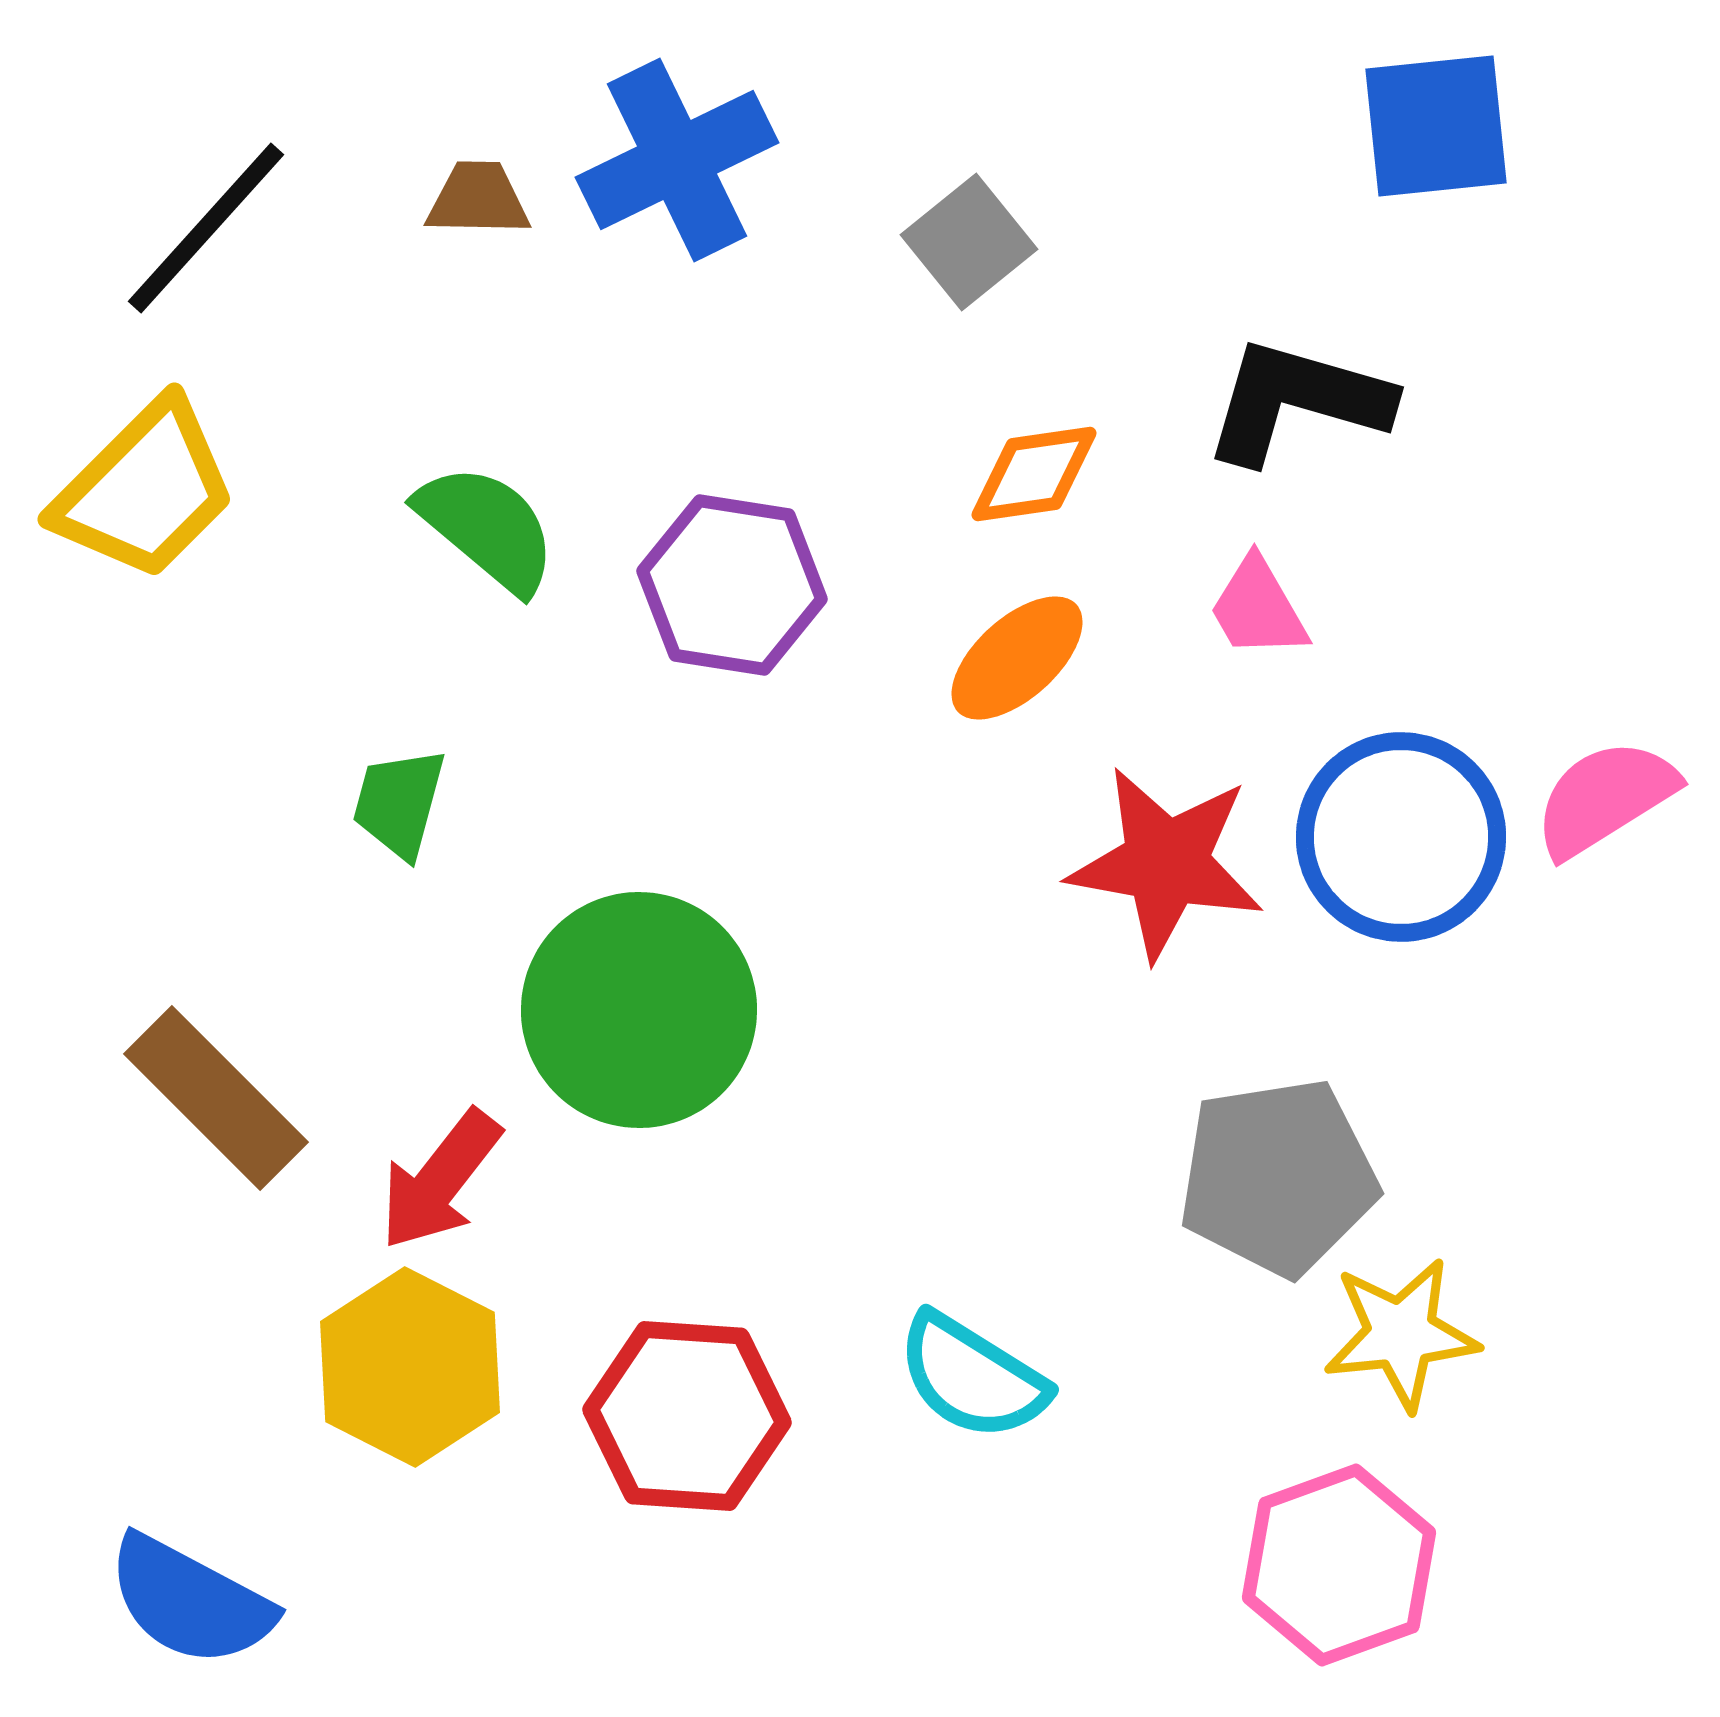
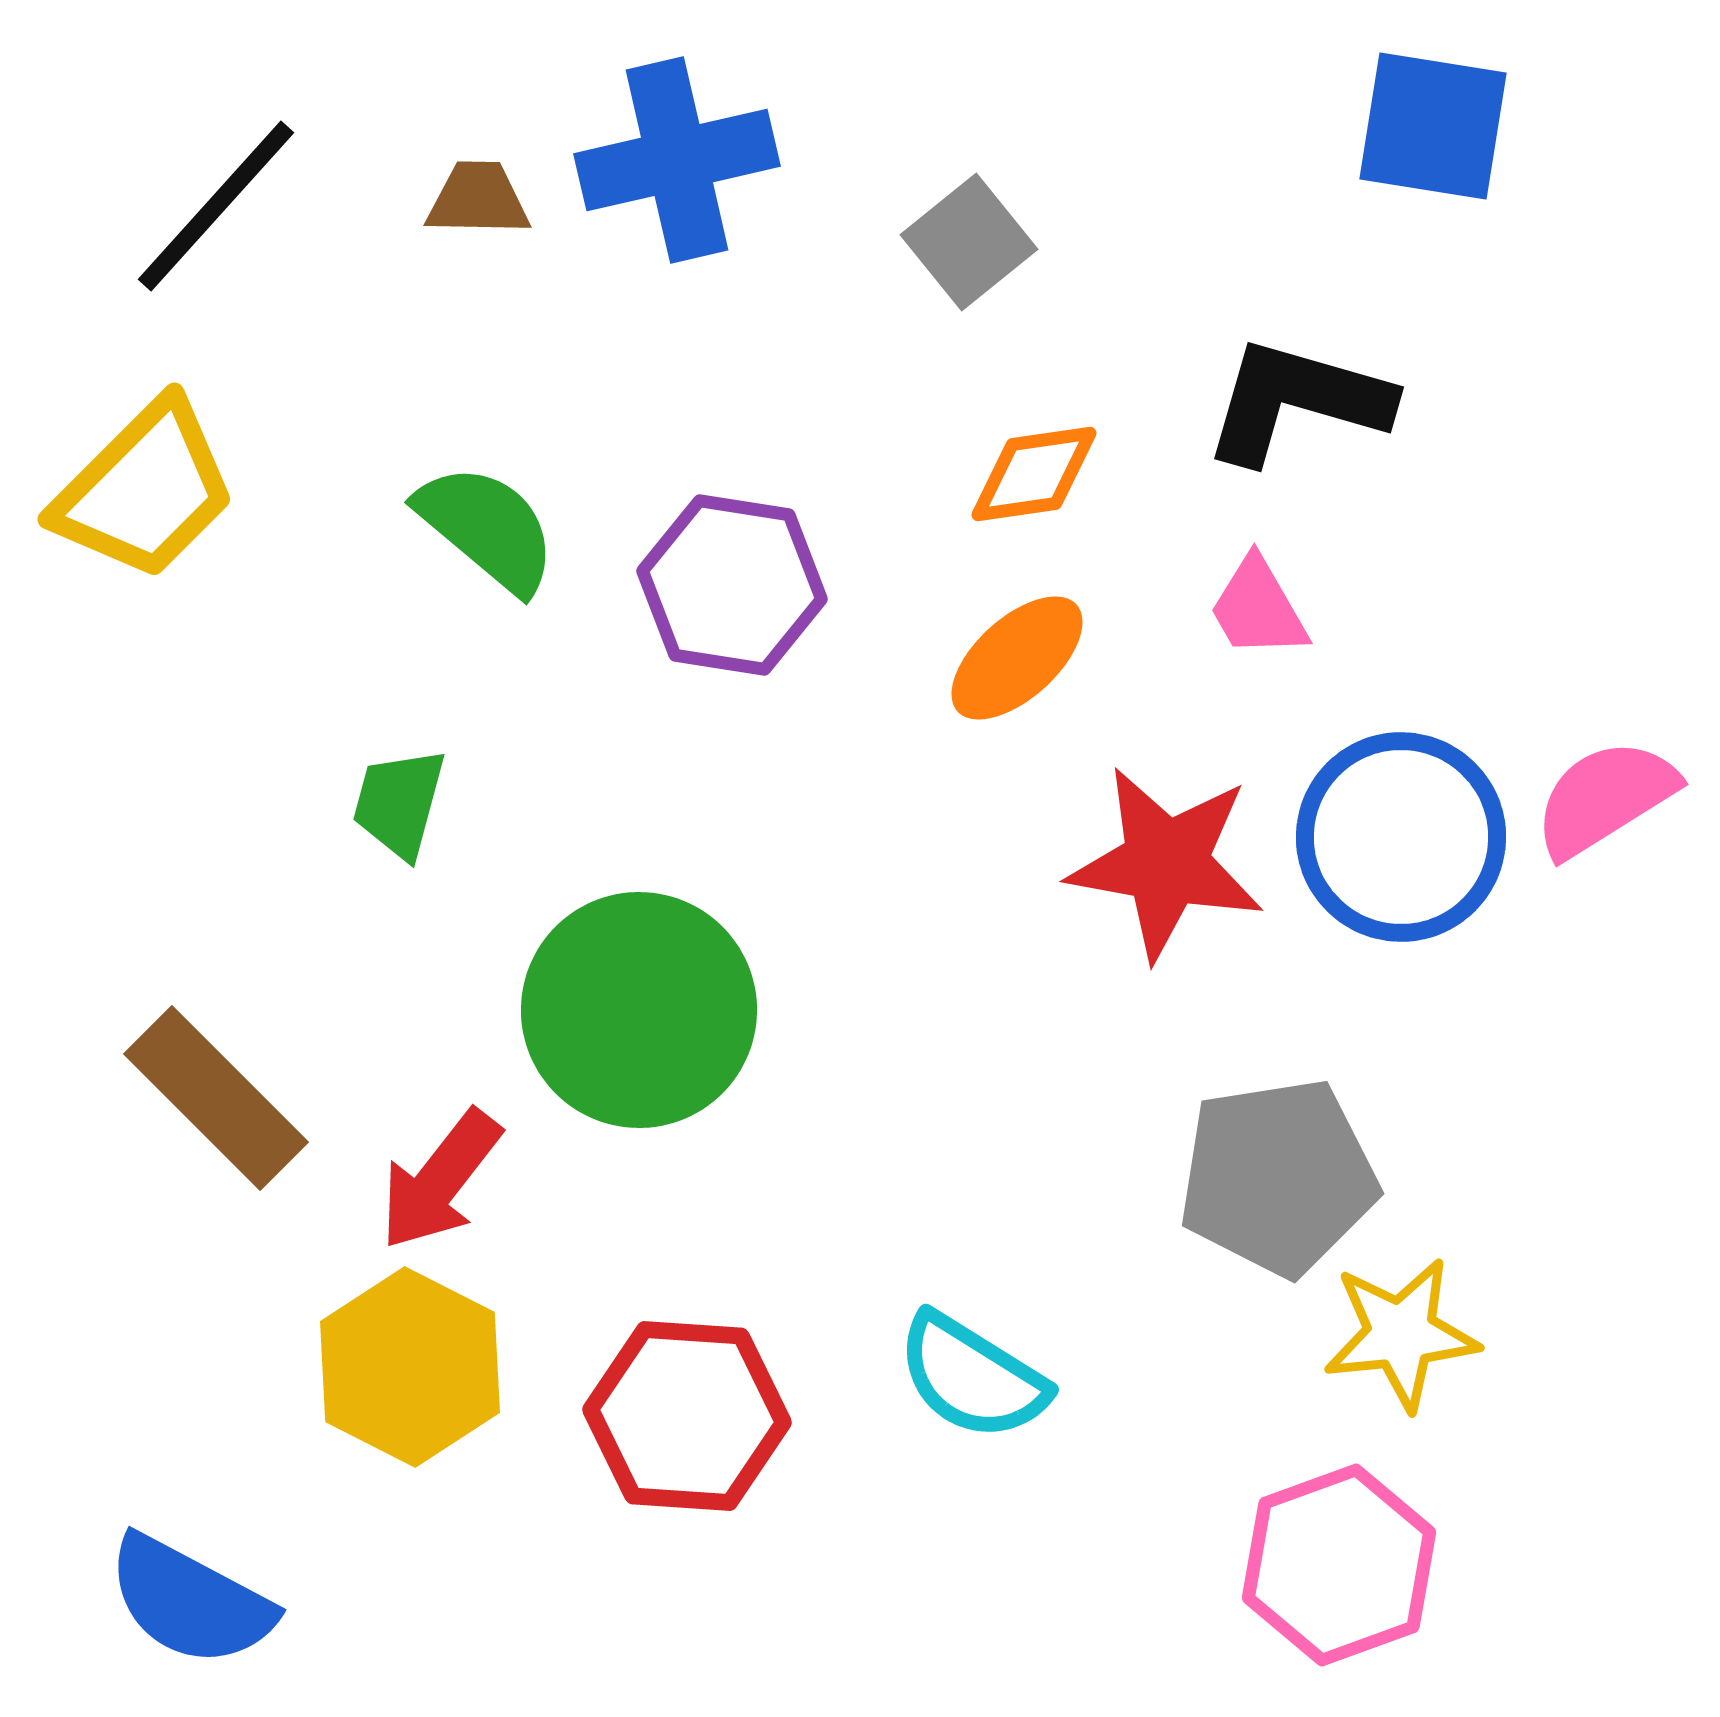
blue square: moved 3 px left; rotated 15 degrees clockwise
blue cross: rotated 13 degrees clockwise
black line: moved 10 px right, 22 px up
